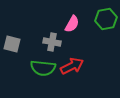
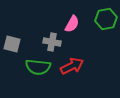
green semicircle: moved 5 px left, 1 px up
